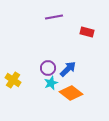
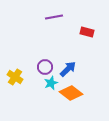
purple circle: moved 3 px left, 1 px up
yellow cross: moved 2 px right, 3 px up
